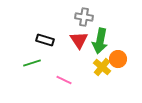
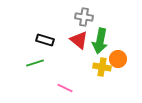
red triangle: rotated 18 degrees counterclockwise
green line: moved 3 px right
yellow cross: rotated 30 degrees counterclockwise
pink line: moved 1 px right, 8 px down
